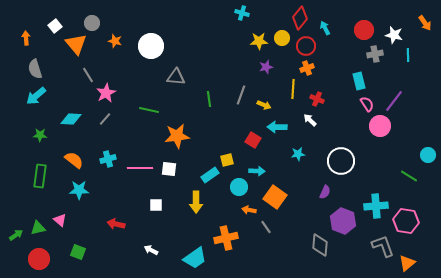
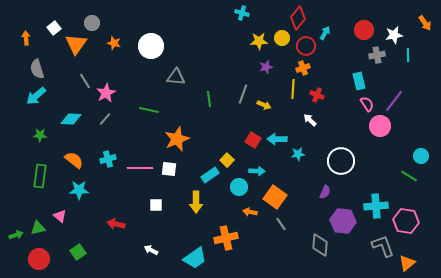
red diamond at (300, 18): moved 2 px left
white square at (55, 26): moved 1 px left, 2 px down
cyan arrow at (325, 28): moved 5 px down; rotated 56 degrees clockwise
white star at (394, 35): rotated 24 degrees counterclockwise
orange star at (115, 41): moved 1 px left, 2 px down
orange triangle at (76, 44): rotated 15 degrees clockwise
gray cross at (375, 54): moved 2 px right, 1 px down
orange cross at (307, 68): moved 4 px left
gray semicircle at (35, 69): moved 2 px right
gray line at (88, 75): moved 3 px left, 6 px down
gray line at (241, 95): moved 2 px right, 1 px up
red cross at (317, 99): moved 4 px up
cyan arrow at (277, 127): moved 12 px down
orange star at (177, 136): moved 3 px down; rotated 15 degrees counterclockwise
cyan circle at (428, 155): moved 7 px left, 1 px down
yellow square at (227, 160): rotated 32 degrees counterclockwise
orange arrow at (249, 210): moved 1 px right, 2 px down
pink triangle at (60, 220): moved 4 px up
purple hexagon at (343, 221): rotated 15 degrees counterclockwise
gray line at (266, 227): moved 15 px right, 3 px up
green arrow at (16, 235): rotated 16 degrees clockwise
green square at (78, 252): rotated 35 degrees clockwise
